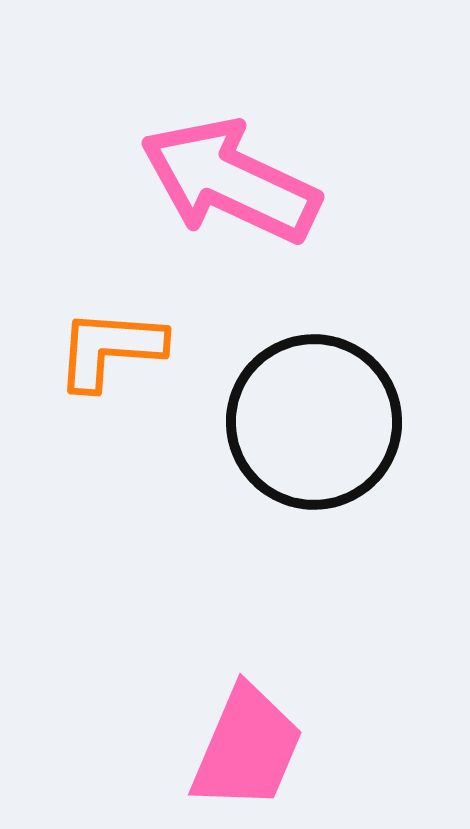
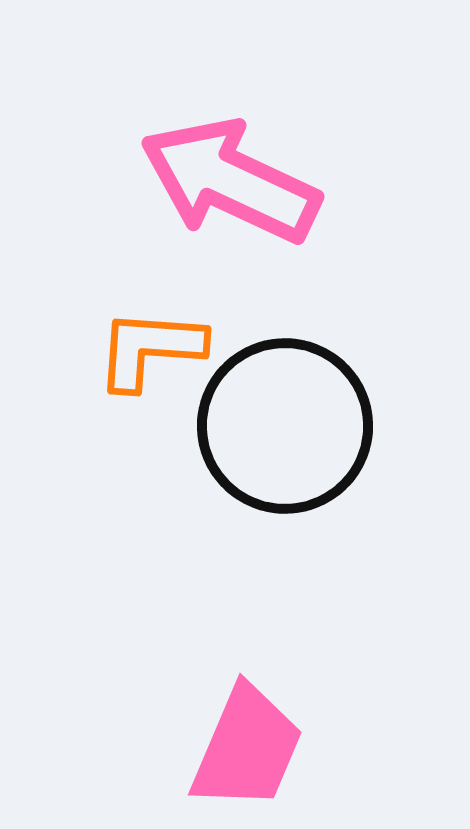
orange L-shape: moved 40 px right
black circle: moved 29 px left, 4 px down
